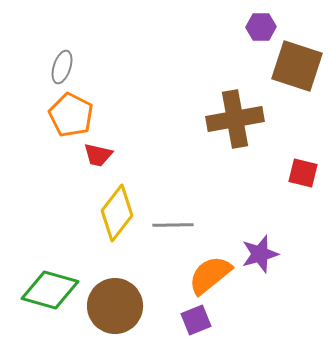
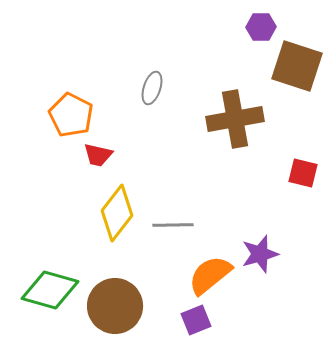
gray ellipse: moved 90 px right, 21 px down
